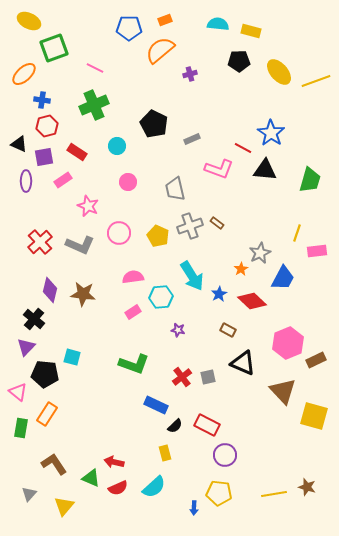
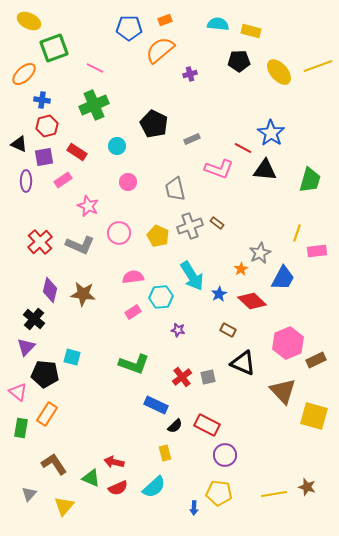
yellow line at (316, 81): moved 2 px right, 15 px up
